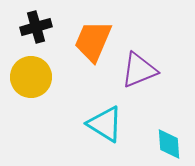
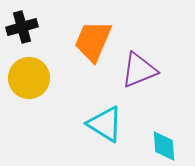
black cross: moved 14 px left
yellow circle: moved 2 px left, 1 px down
cyan diamond: moved 5 px left, 2 px down
